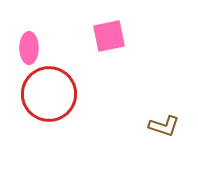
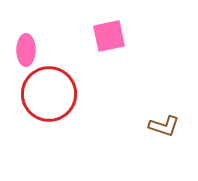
pink ellipse: moved 3 px left, 2 px down
